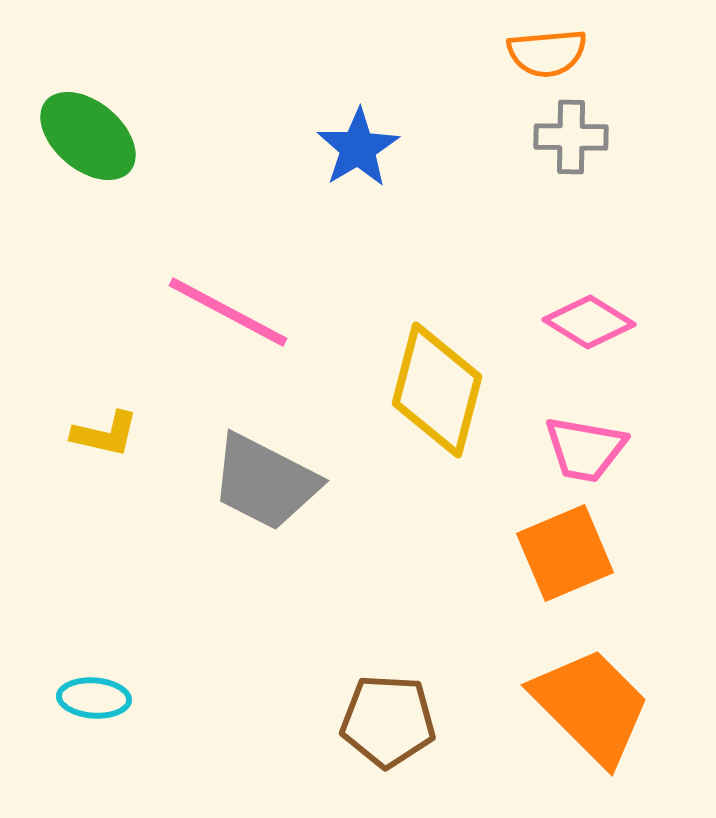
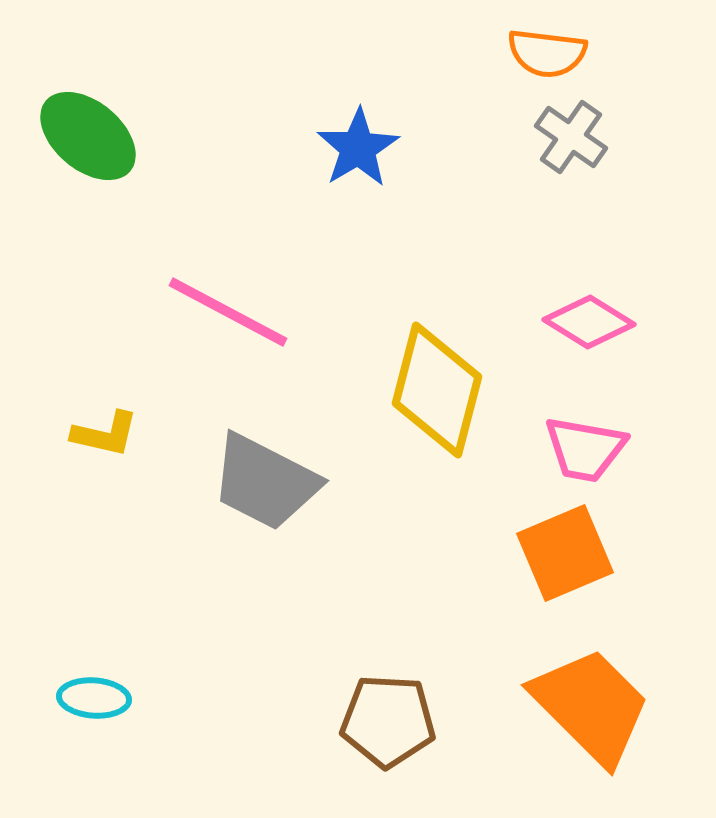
orange semicircle: rotated 12 degrees clockwise
gray cross: rotated 34 degrees clockwise
